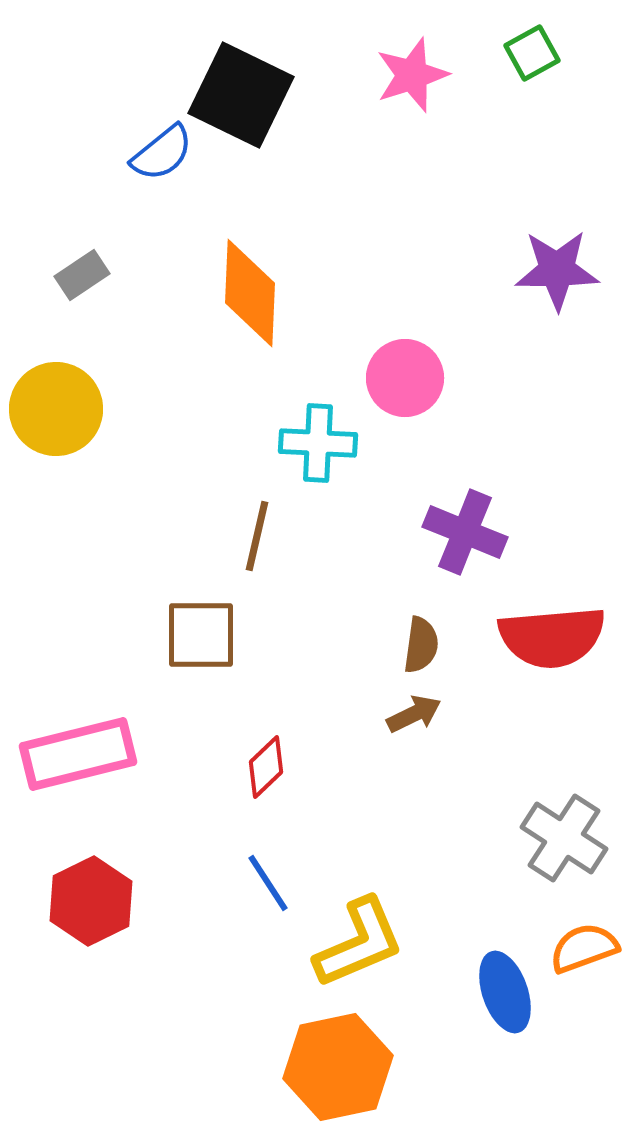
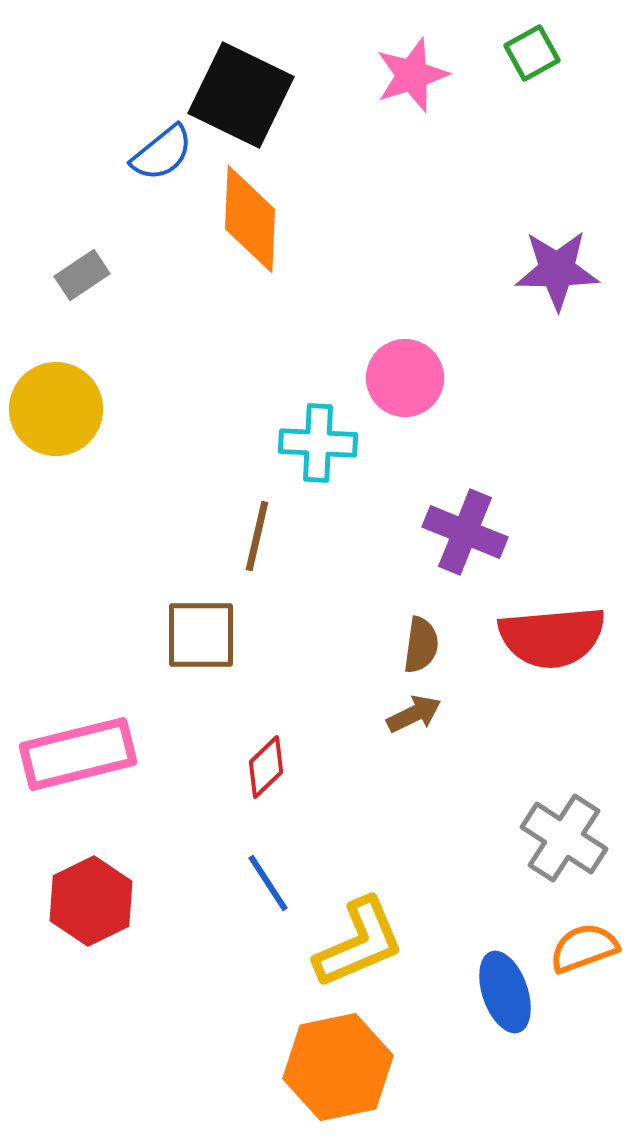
orange diamond: moved 74 px up
